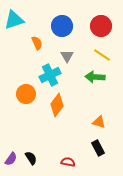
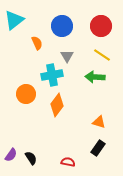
cyan triangle: rotated 20 degrees counterclockwise
cyan cross: moved 2 px right; rotated 15 degrees clockwise
black rectangle: rotated 63 degrees clockwise
purple semicircle: moved 4 px up
